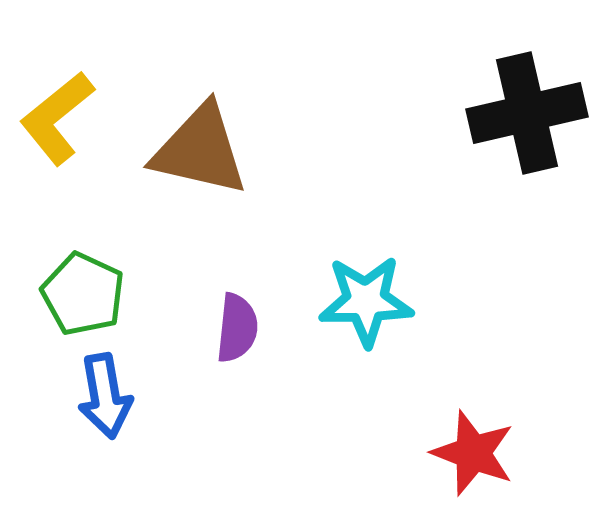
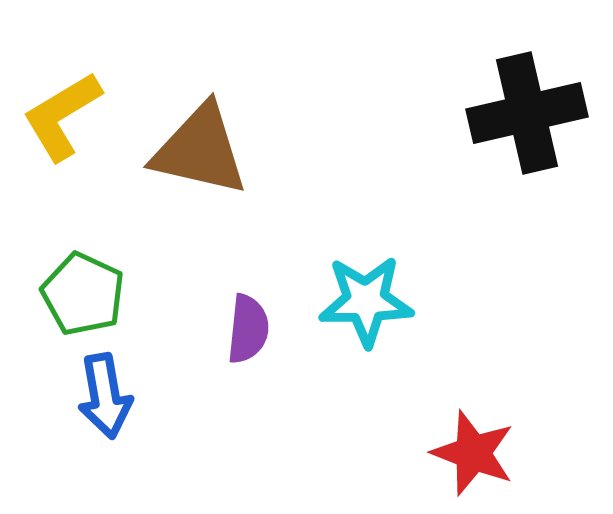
yellow L-shape: moved 5 px right, 2 px up; rotated 8 degrees clockwise
purple semicircle: moved 11 px right, 1 px down
